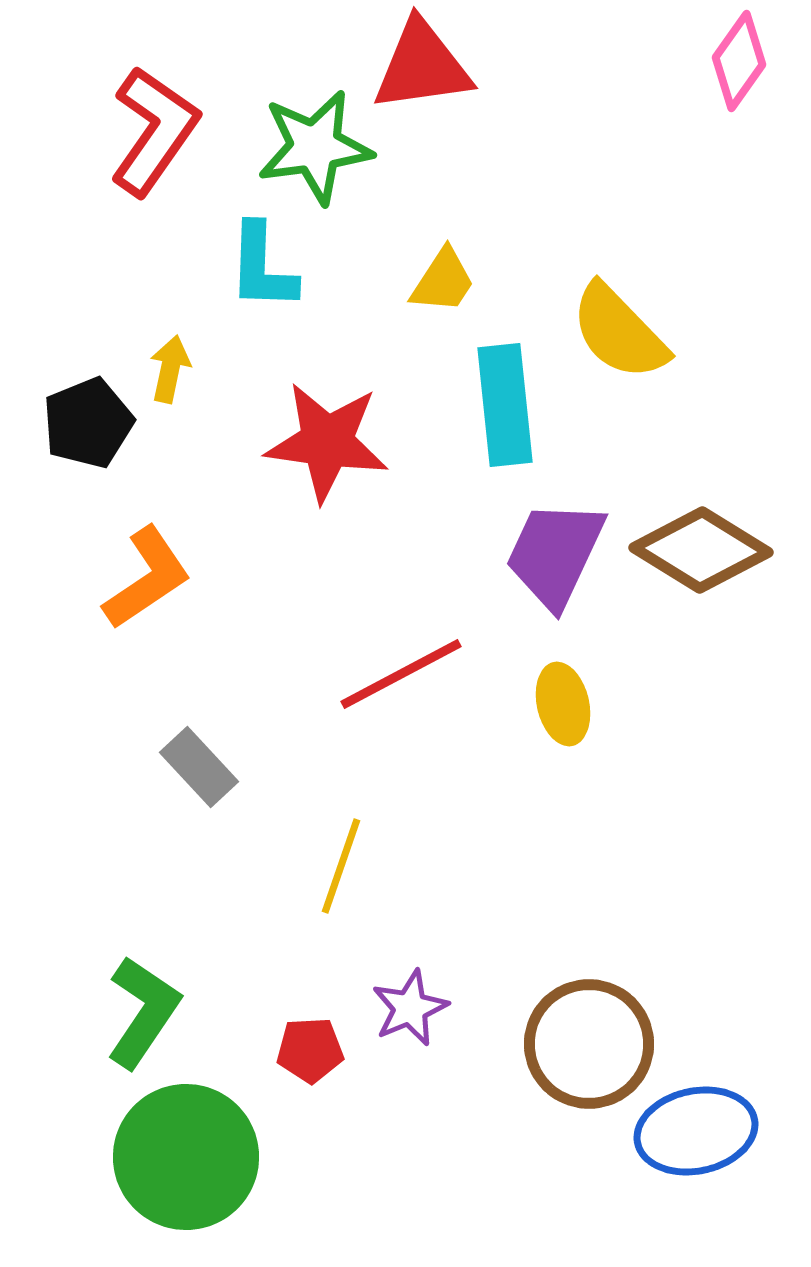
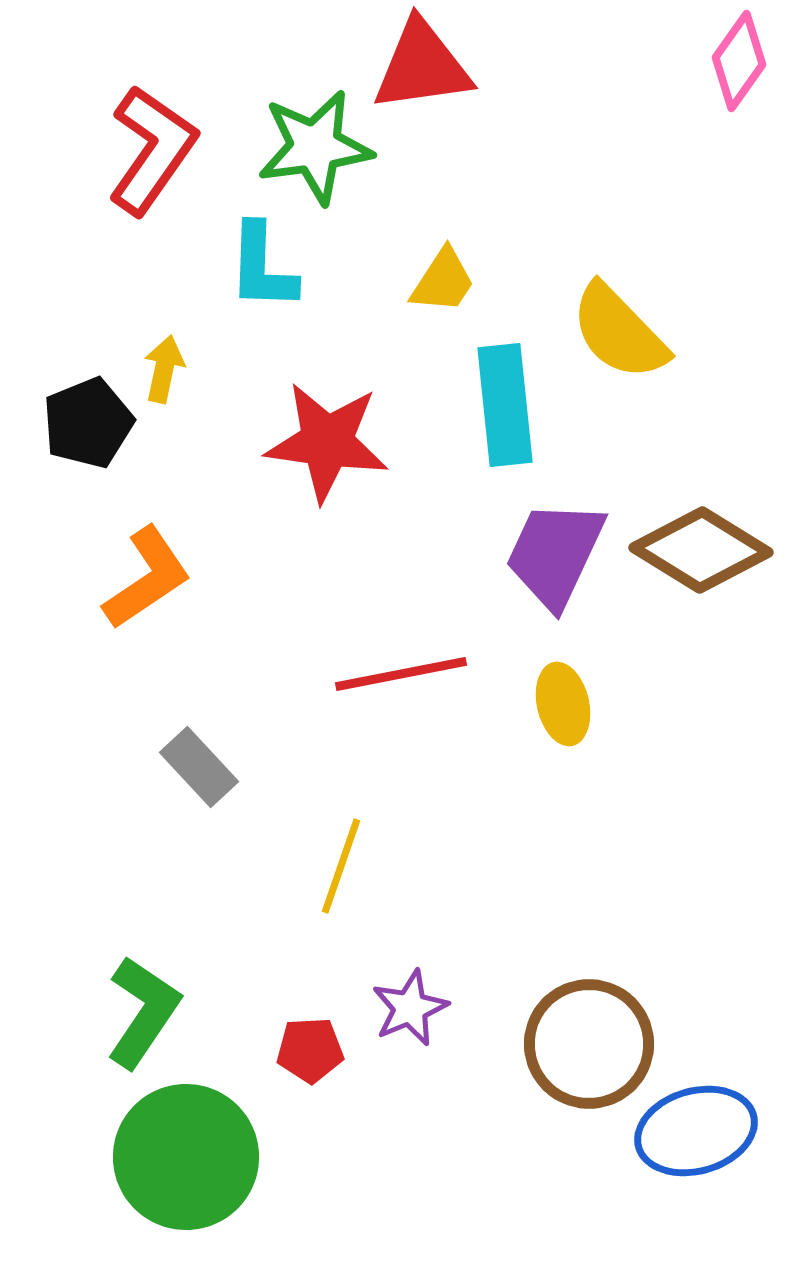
red L-shape: moved 2 px left, 19 px down
yellow arrow: moved 6 px left
red line: rotated 17 degrees clockwise
blue ellipse: rotated 4 degrees counterclockwise
